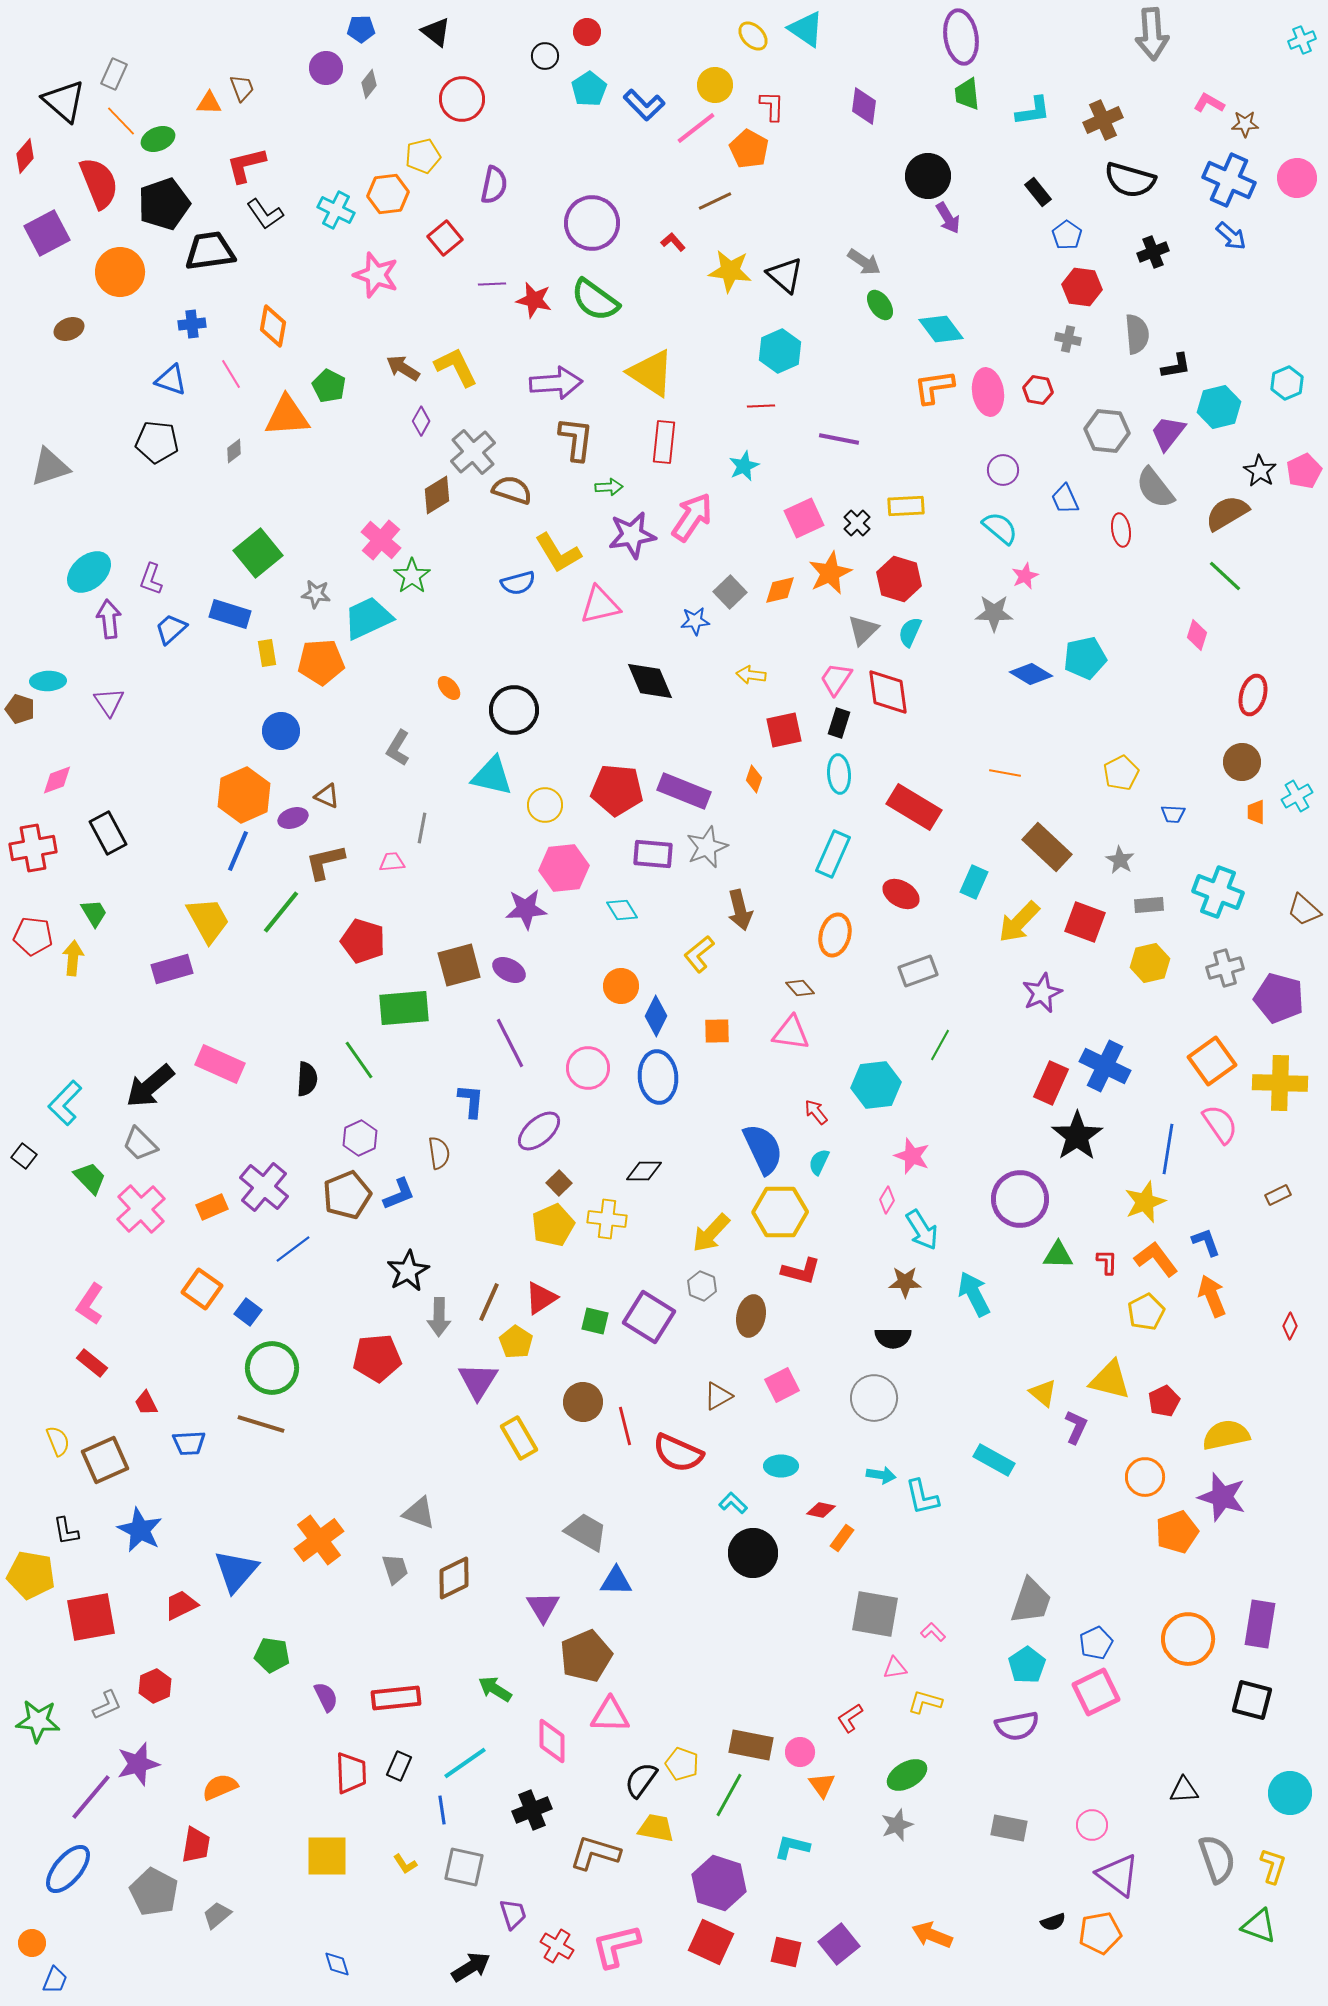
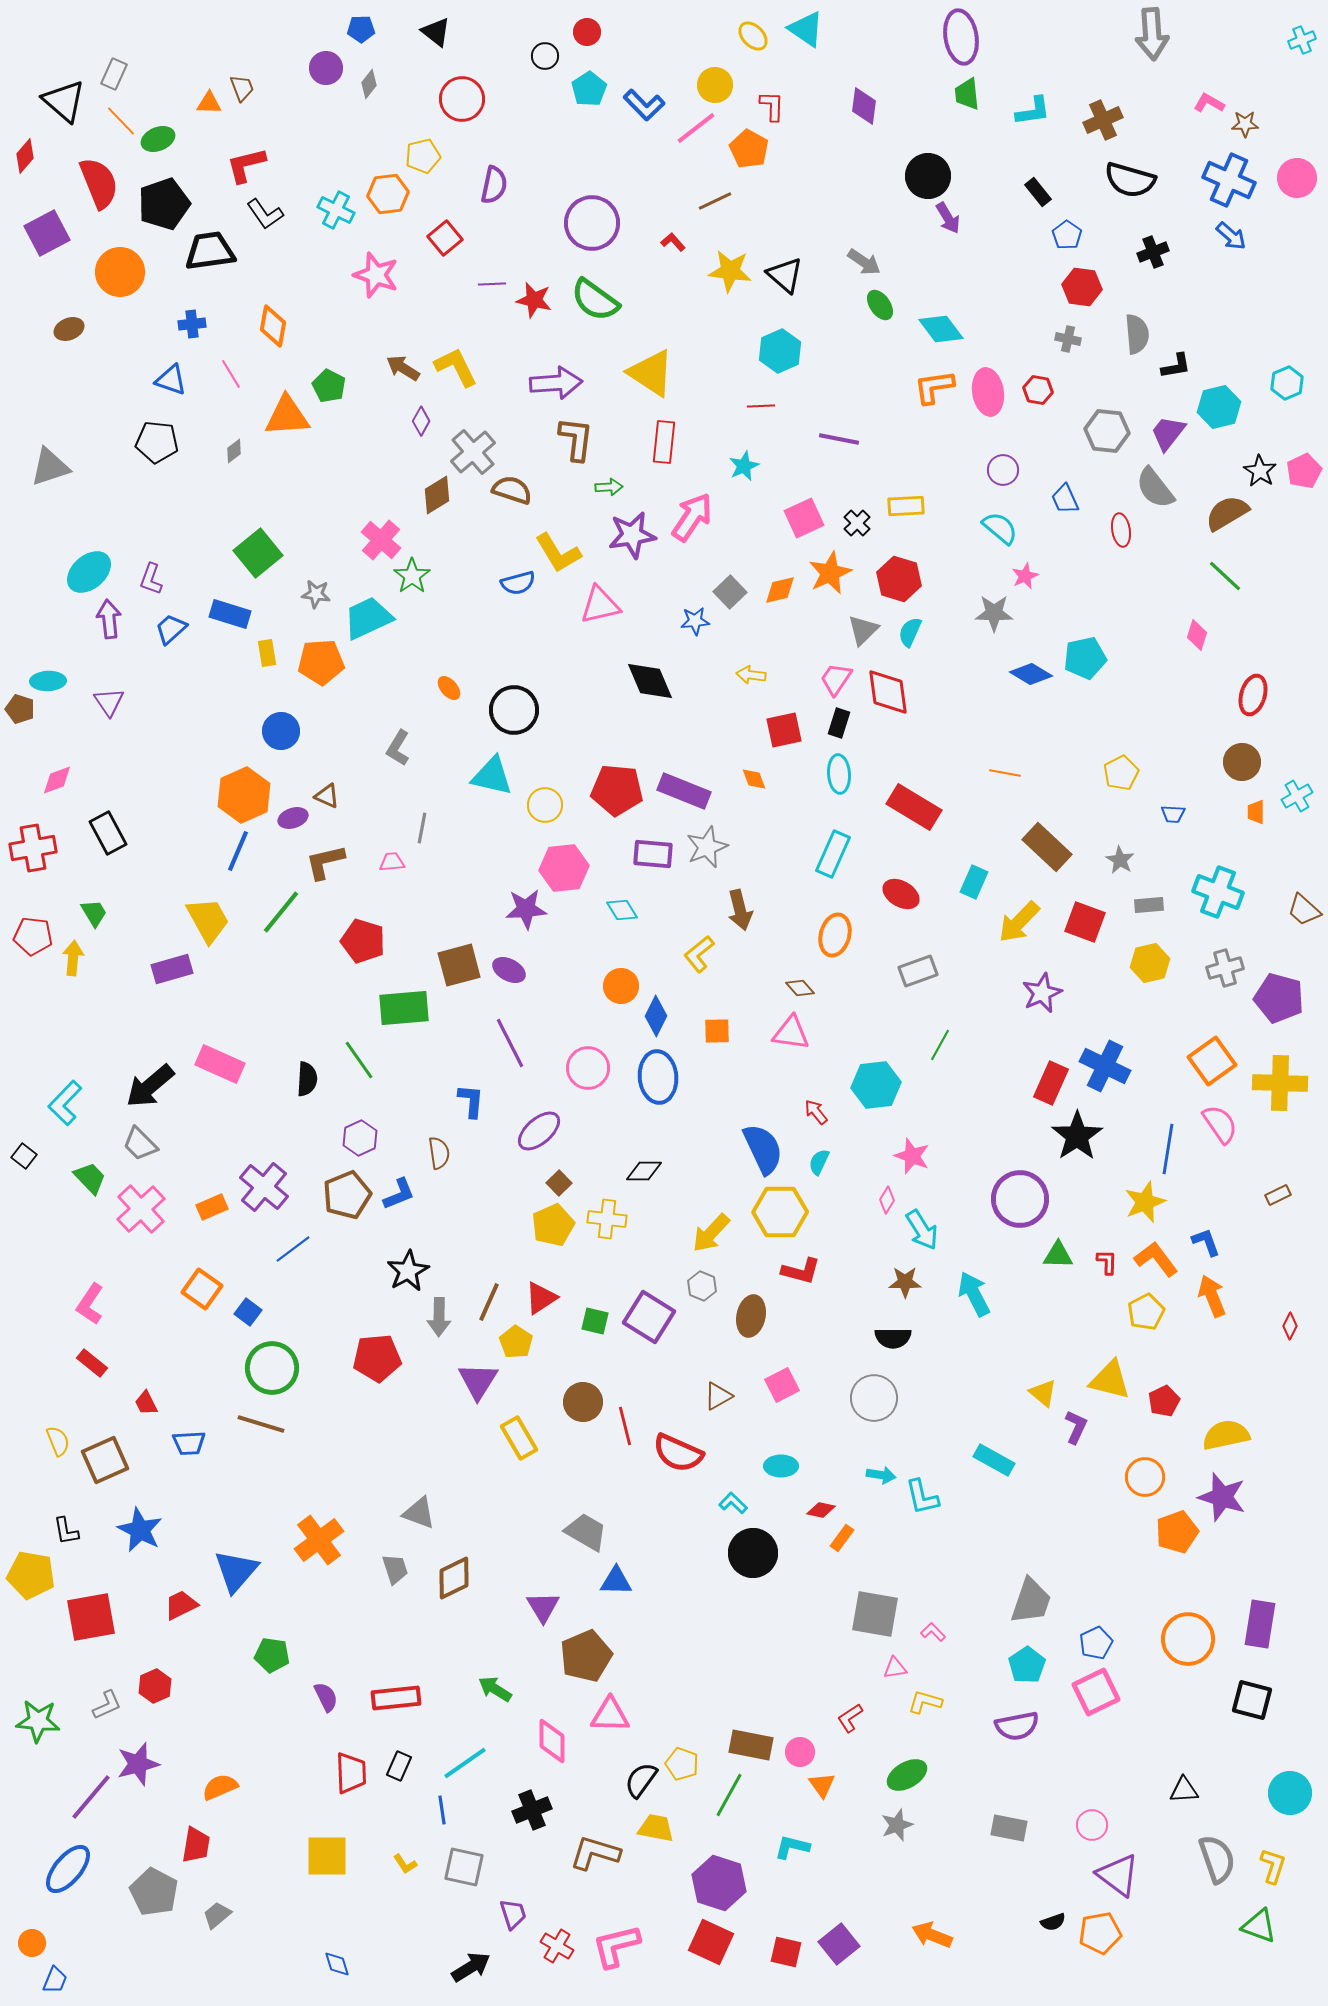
orange diamond at (754, 779): rotated 40 degrees counterclockwise
